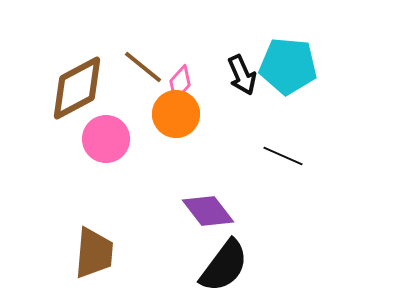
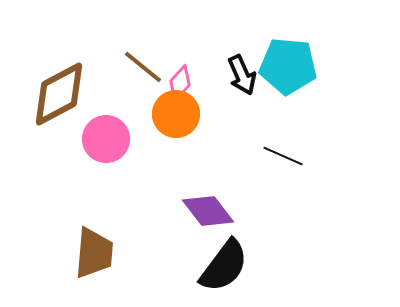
brown diamond: moved 18 px left, 6 px down
